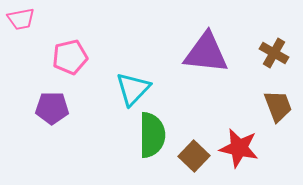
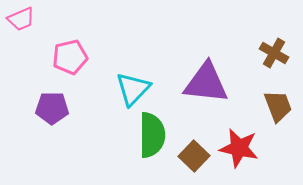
pink trapezoid: rotated 12 degrees counterclockwise
purple triangle: moved 30 px down
